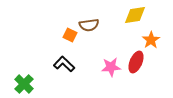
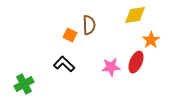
brown semicircle: rotated 84 degrees counterclockwise
green cross: rotated 18 degrees clockwise
